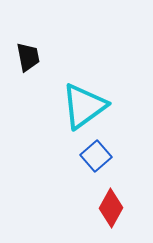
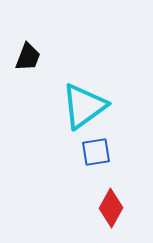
black trapezoid: rotated 32 degrees clockwise
blue square: moved 4 px up; rotated 32 degrees clockwise
